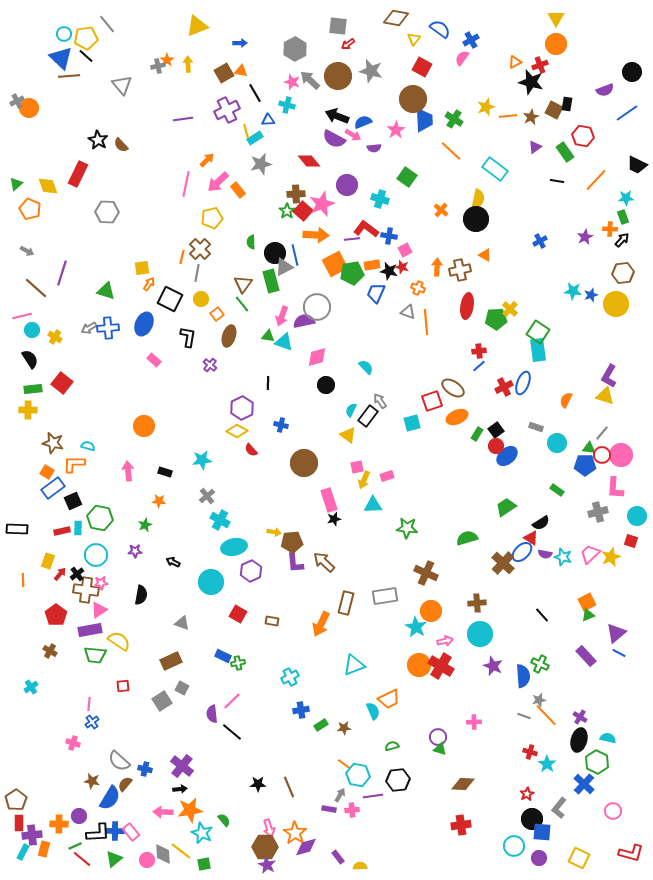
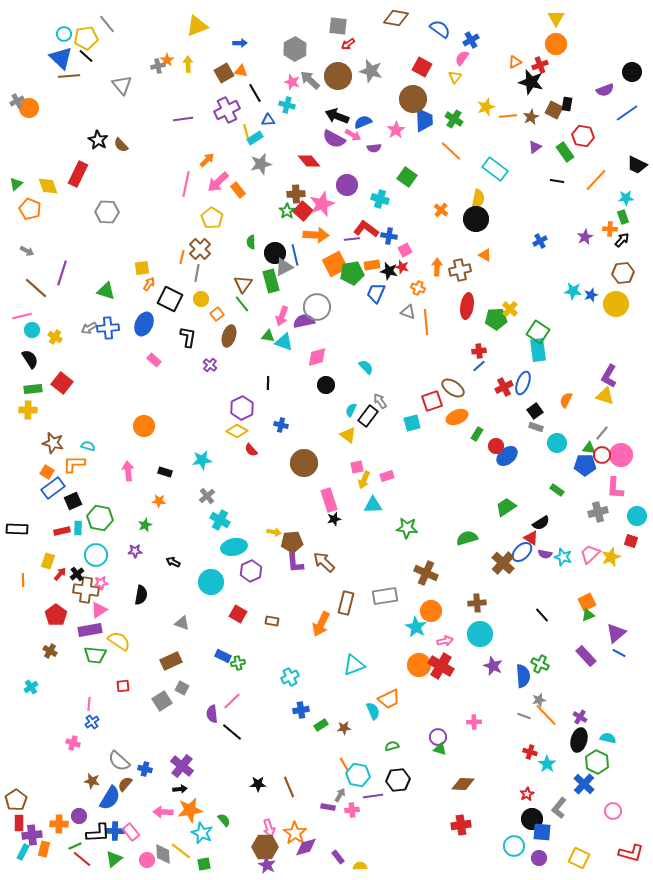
yellow triangle at (414, 39): moved 41 px right, 38 px down
yellow pentagon at (212, 218): rotated 25 degrees counterclockwise
black square at (496, 430): moved 39 px right, 19 px up
orange line at (344, 764): rotated 24 degrees clockwise
purple rectangle at (329, 809): moved 1 px left, 2 px up
